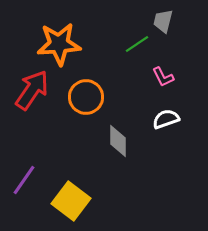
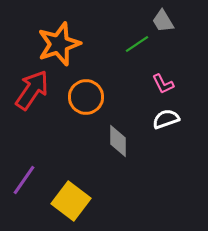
gray trapezoid: rotated 45 degrees counterclockwise
orange star: rotated 15 degrees counterclockwise
pink L-shape: moved 7 px down
